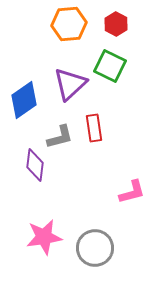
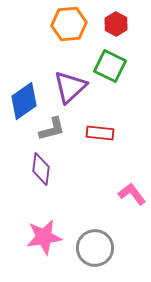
purple triangle: moved 3 px down
blue diamond: moved 1 px down
red rectangle: moved 6 px right, 5 px down; rotated 76 degrees counterclockwise
gray L-shape: moved 8 px left, 8 px up
purple diamond: moved 6 px right, 4 px down
pink L-shape: moved 2 px down; rotated 112 degrees counterclockwise
